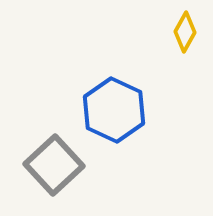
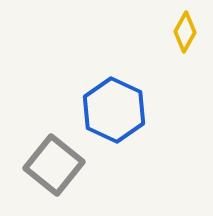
gray square: rotated 8 degrees counterclockwise
